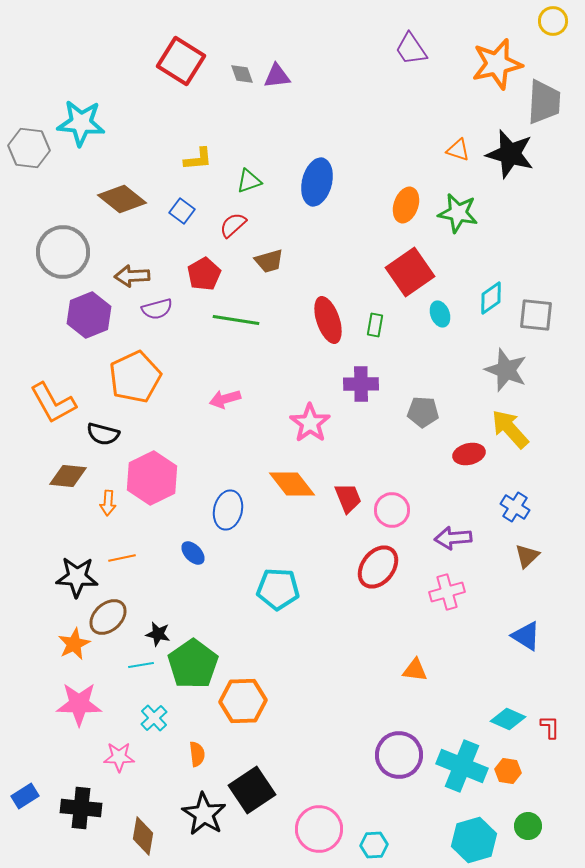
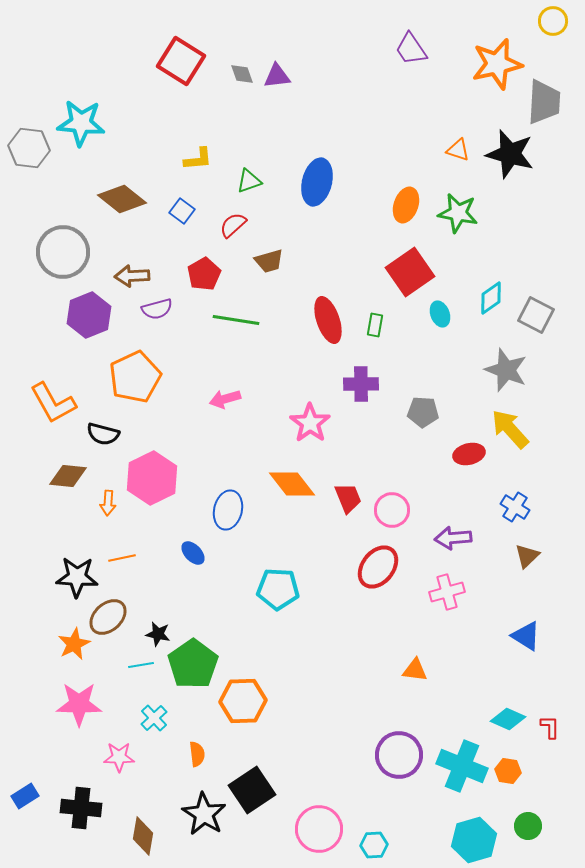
gray square at (536, 315): rotated 21 degrees clockwise
